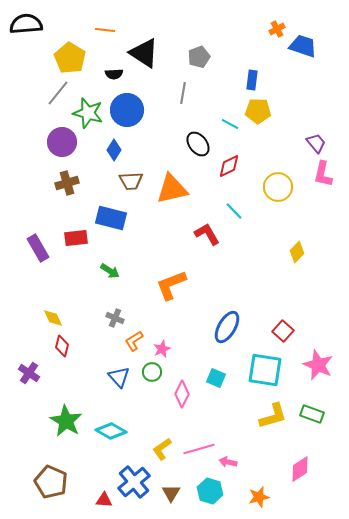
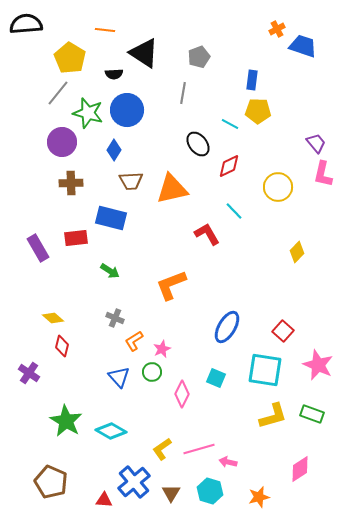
brown cross at (67, 183): moved 4 px right; rotated 15 degrees clockwise
yellow diamond at (53, 318): rotated 25 degrees counterclockwise
